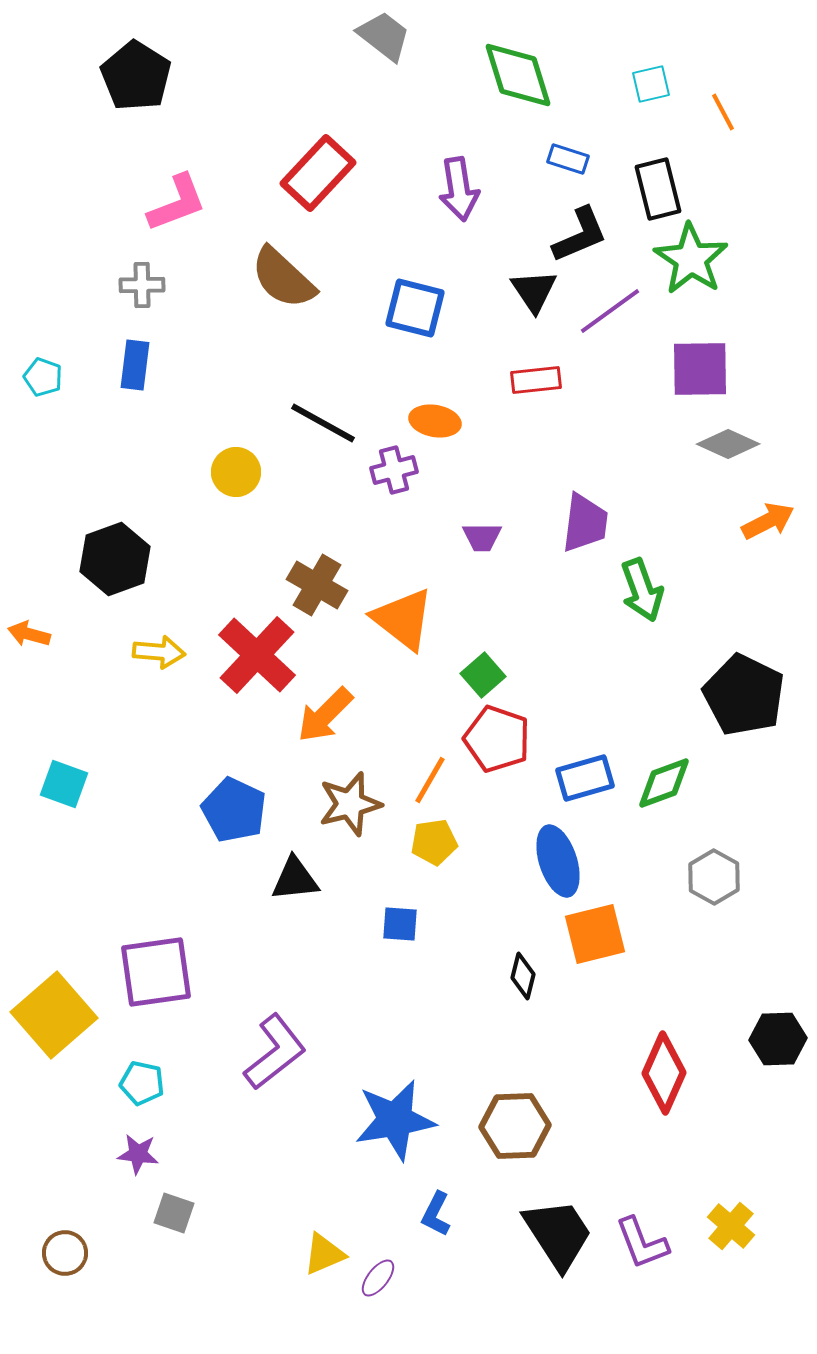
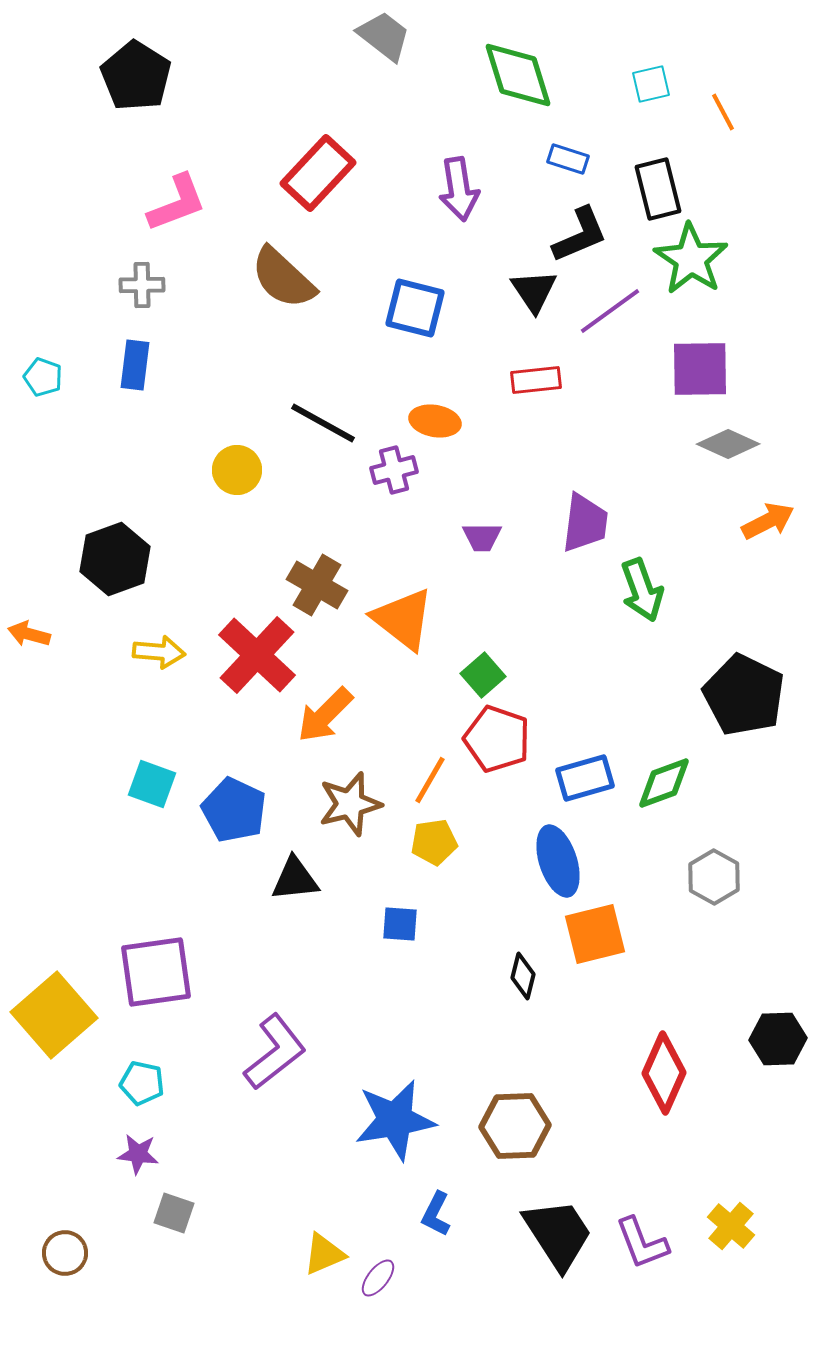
yellow circle at (236, 472): moved 1 px right, 2 px up
cyan square at (64, 784): moved 88 px right
